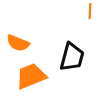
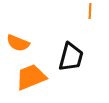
black trapezoid: moved 1 px left
orange trapezoid: moved 1 px down
